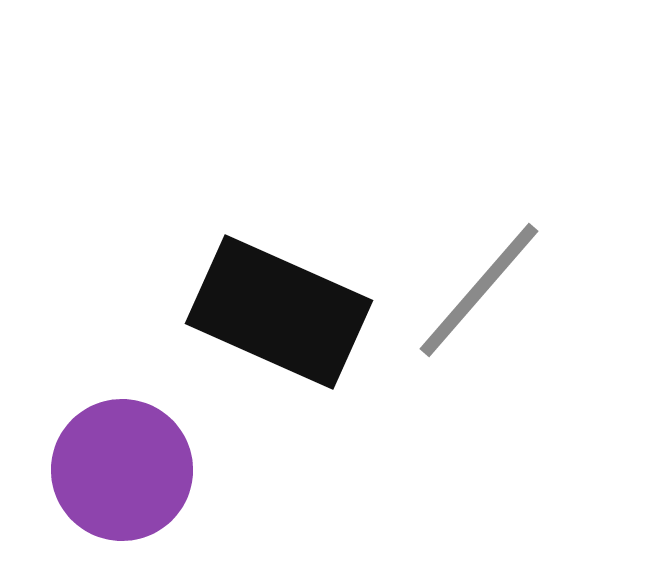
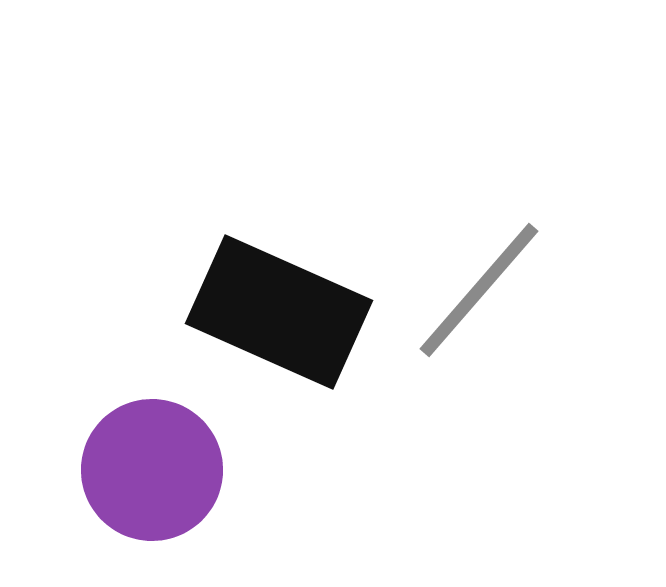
purple circle: moved 30 px right
